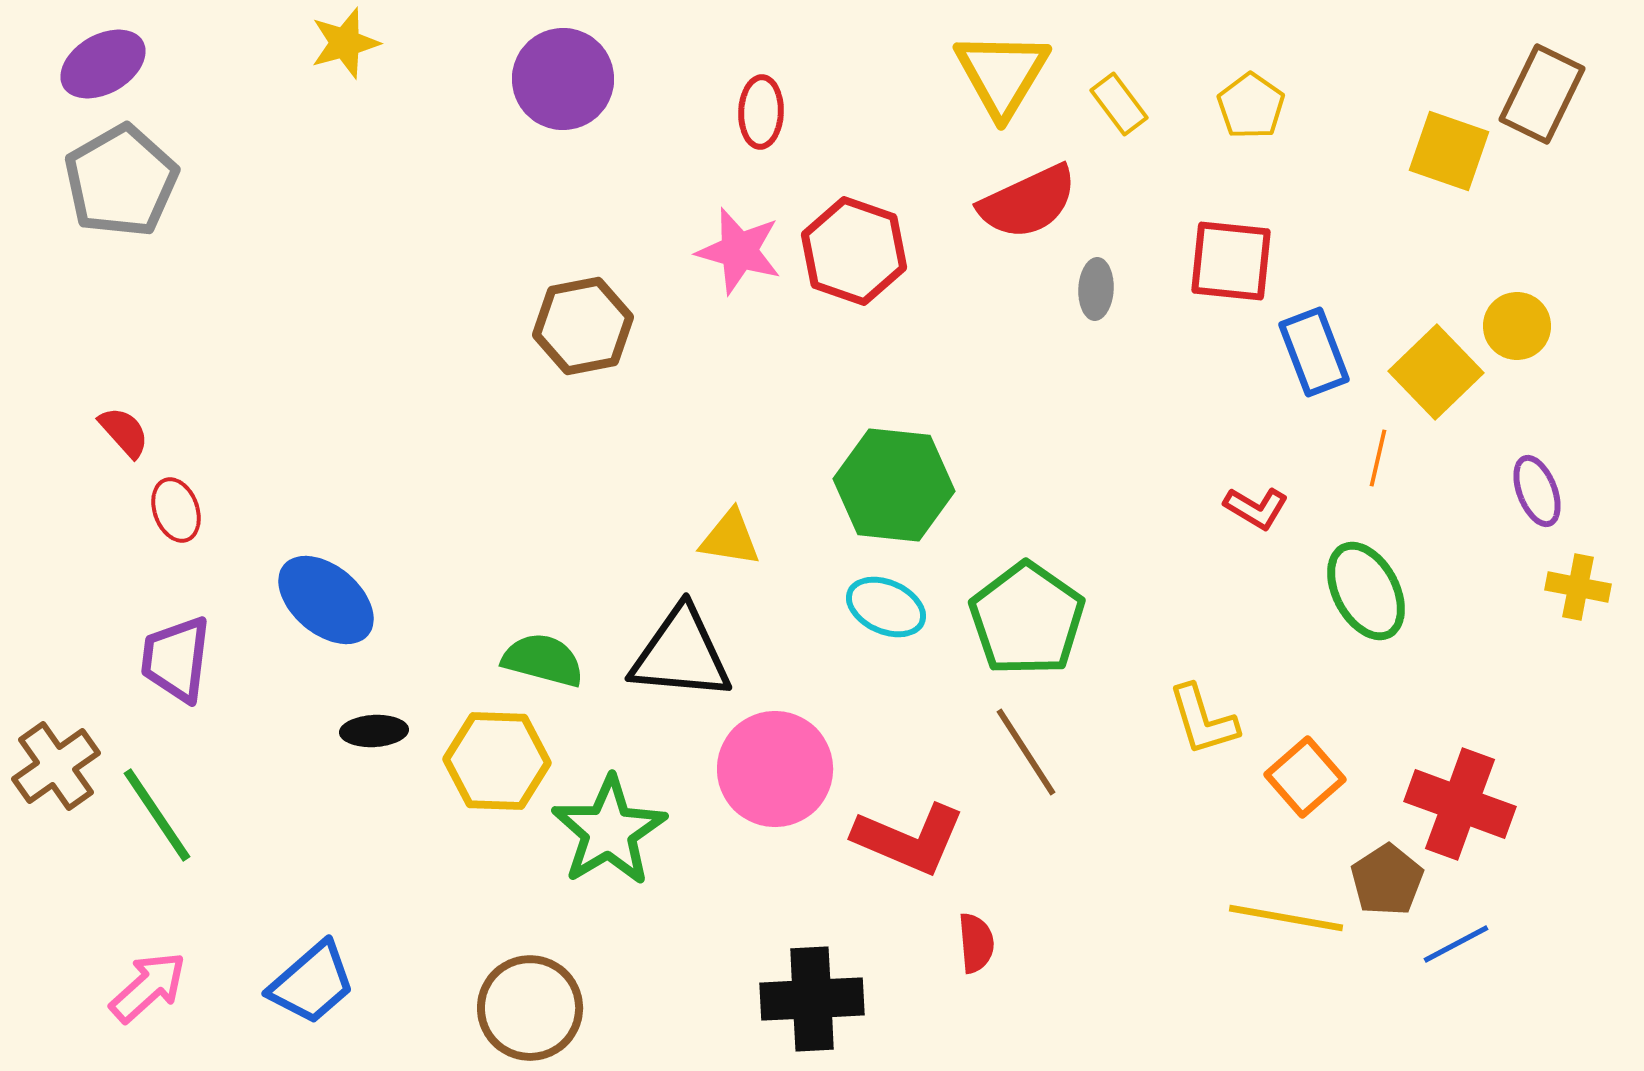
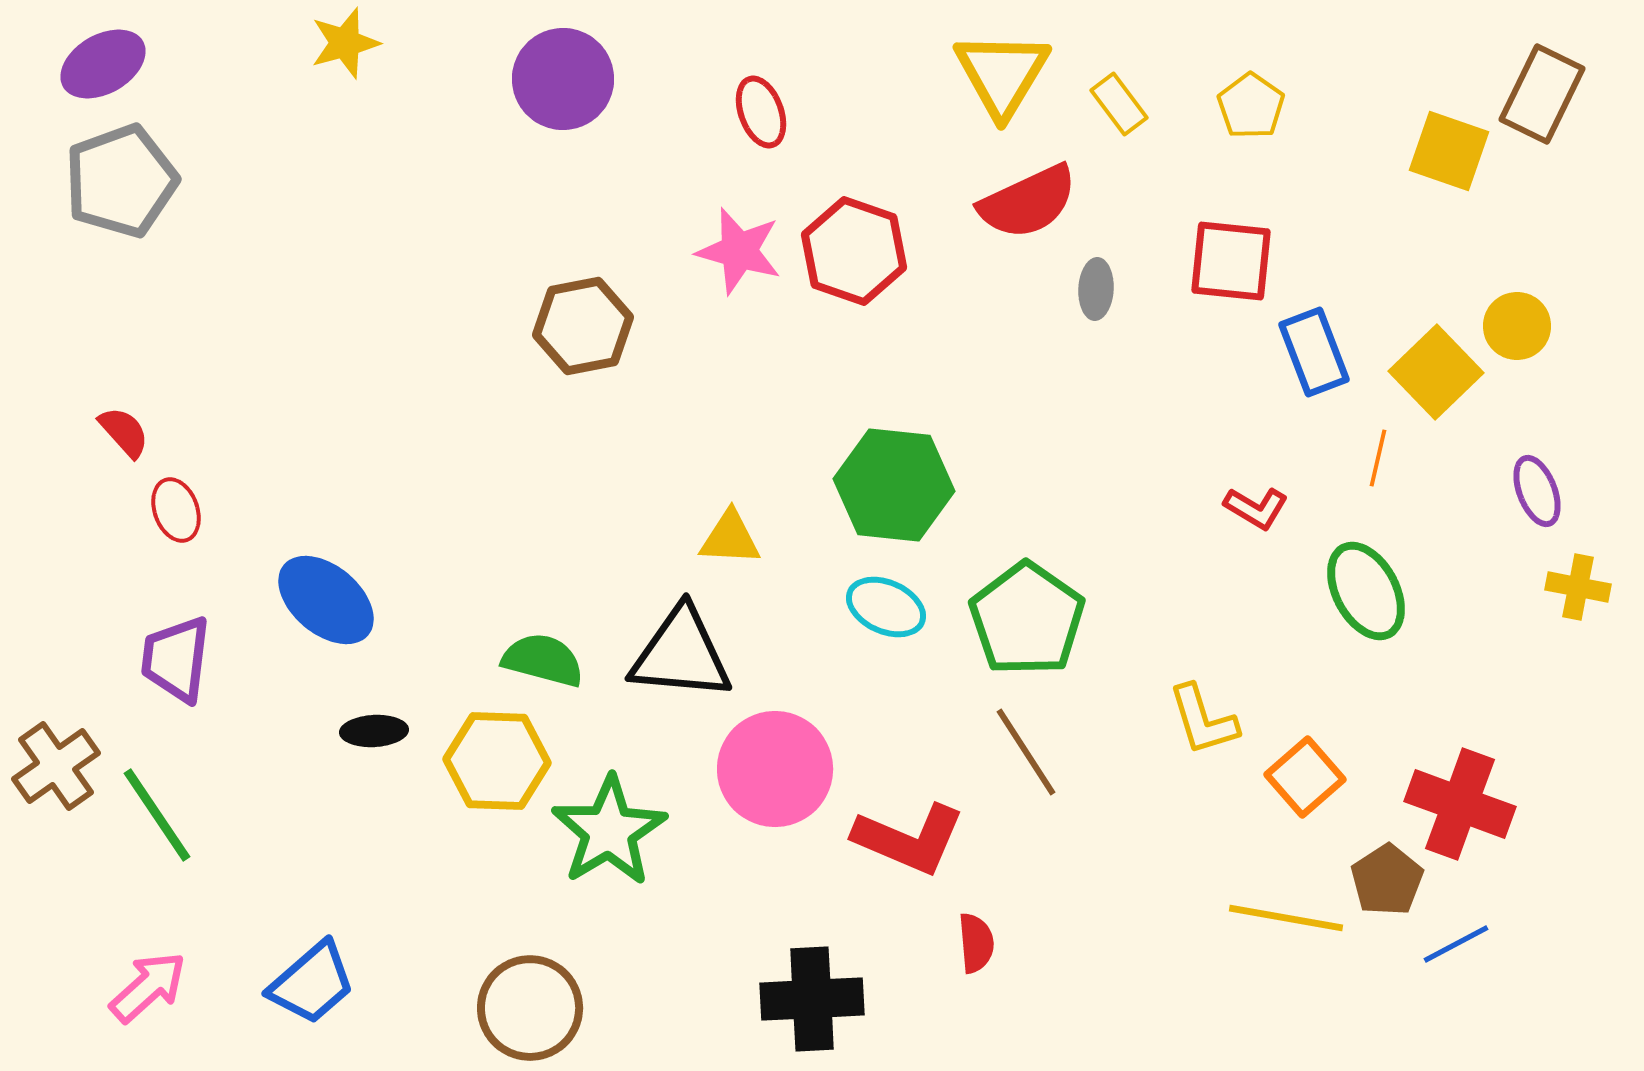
red ellipse at (761, 112): rotated 22 degrees counterclockwise
gray pentagon at (121, 181): rotated 10 degrees clockwise
yellow triangle at (730, 538): rotated 6 degrees counterclockwise
